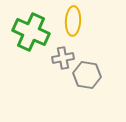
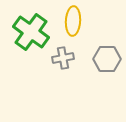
green cross: rotated 12 degrees clockwise
gray hexagon: moved 20 px right, 16 px up; rotated 8 degrees counterclockwise
